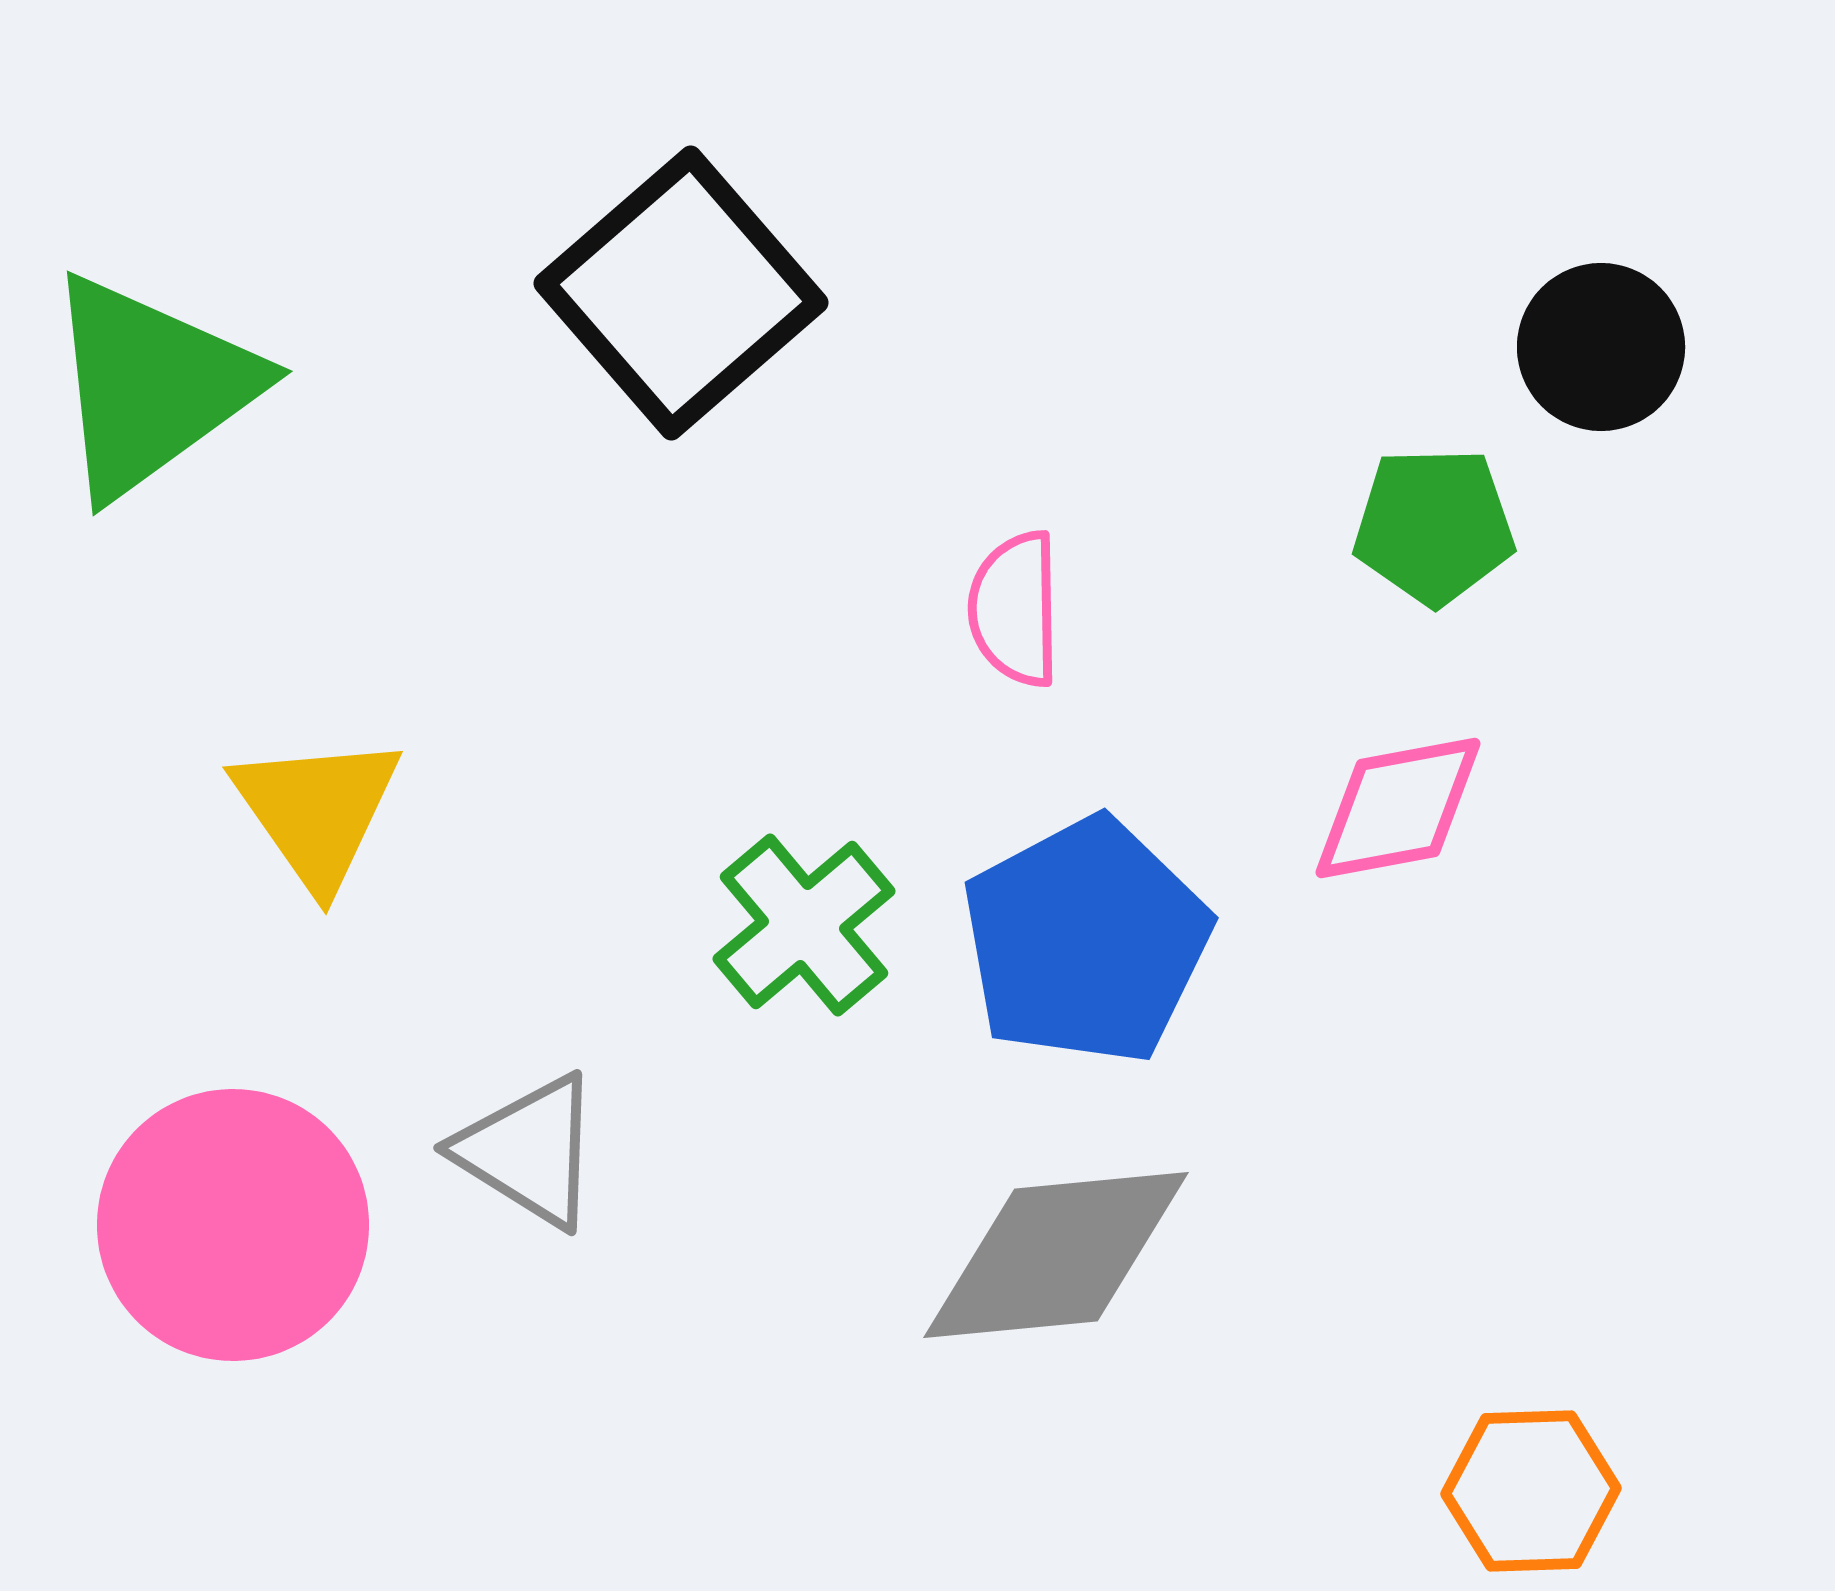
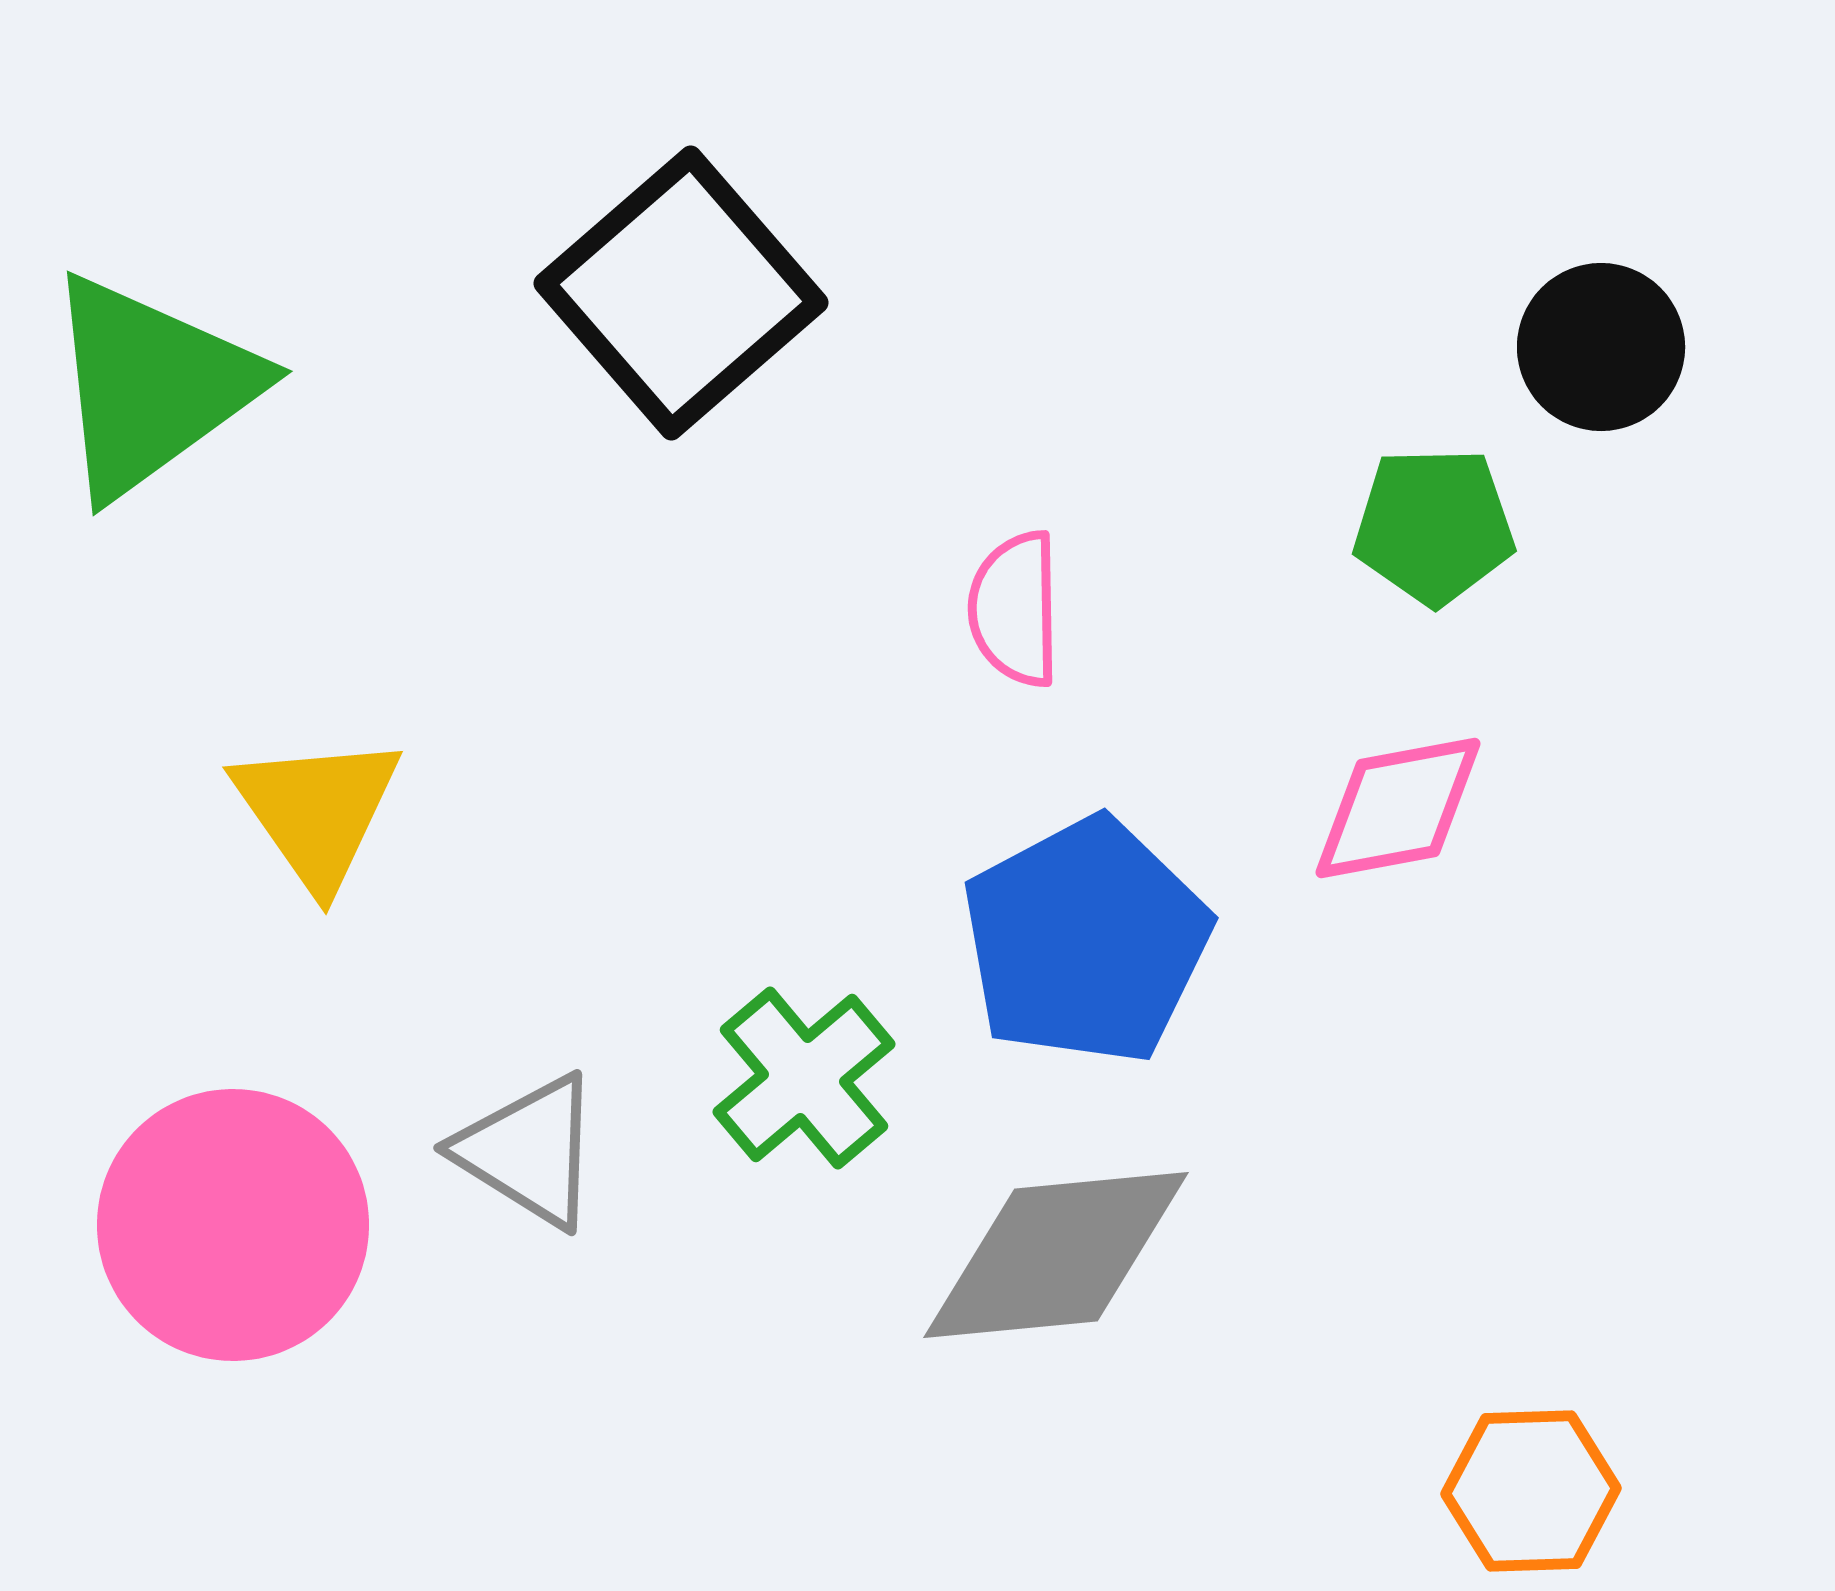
green cross: moved 153 px down
